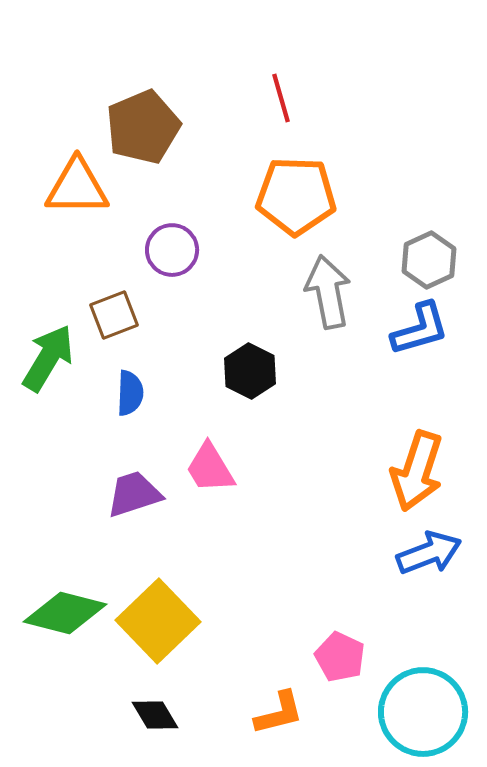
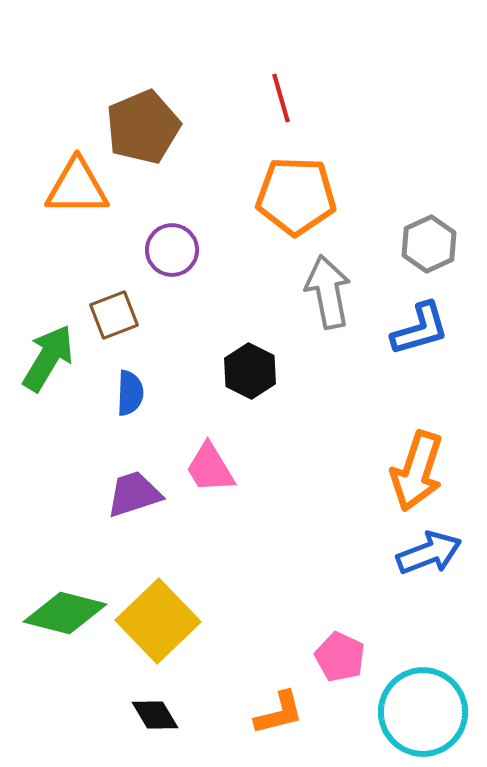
gray hexagon: moved 16 px up
